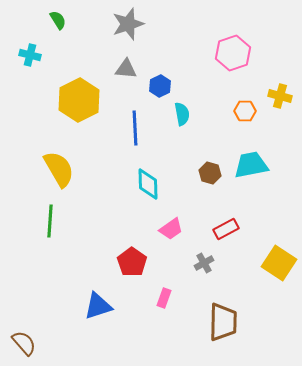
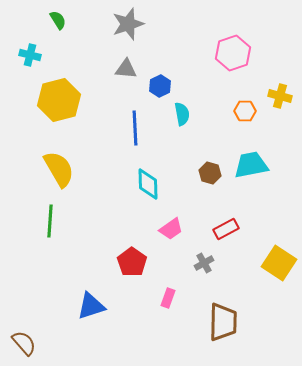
yellow hexagon: moved 20 px left; rotated 12 degrees clockwise
pink rectangle: moved 4 px right
blue triangle: moved 7 px left
